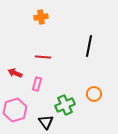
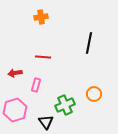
black line: moved 3 px up
red arrow: rotated 32 degrees counterclockwise
pink rectangle: moved 1 px left, 1 px down
